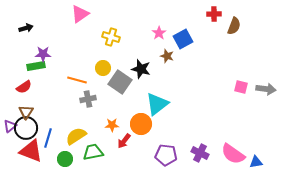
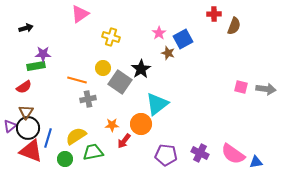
brown star: moved 1 px right, 3 px up
black star: rotated 24 degrees clockwise
black circle: moved 2 px right
